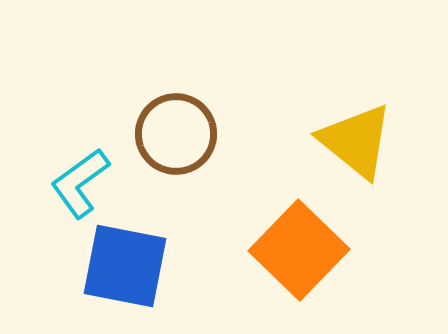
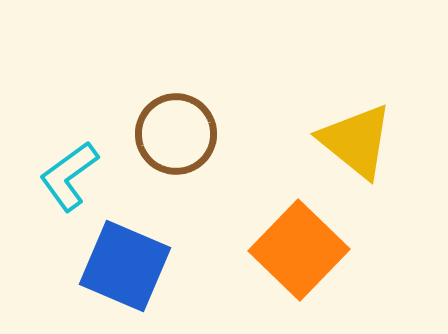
cyan L-shape: moved 11 px left, 7 px up
blue square: rotated 12 degrees clockwise
